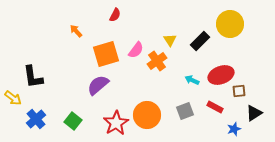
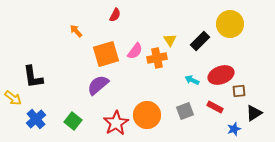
pink semicircle: moved 1 px left, 1 px down
orange cross: moved 3 px up; rotated 24 degrees clockwise
